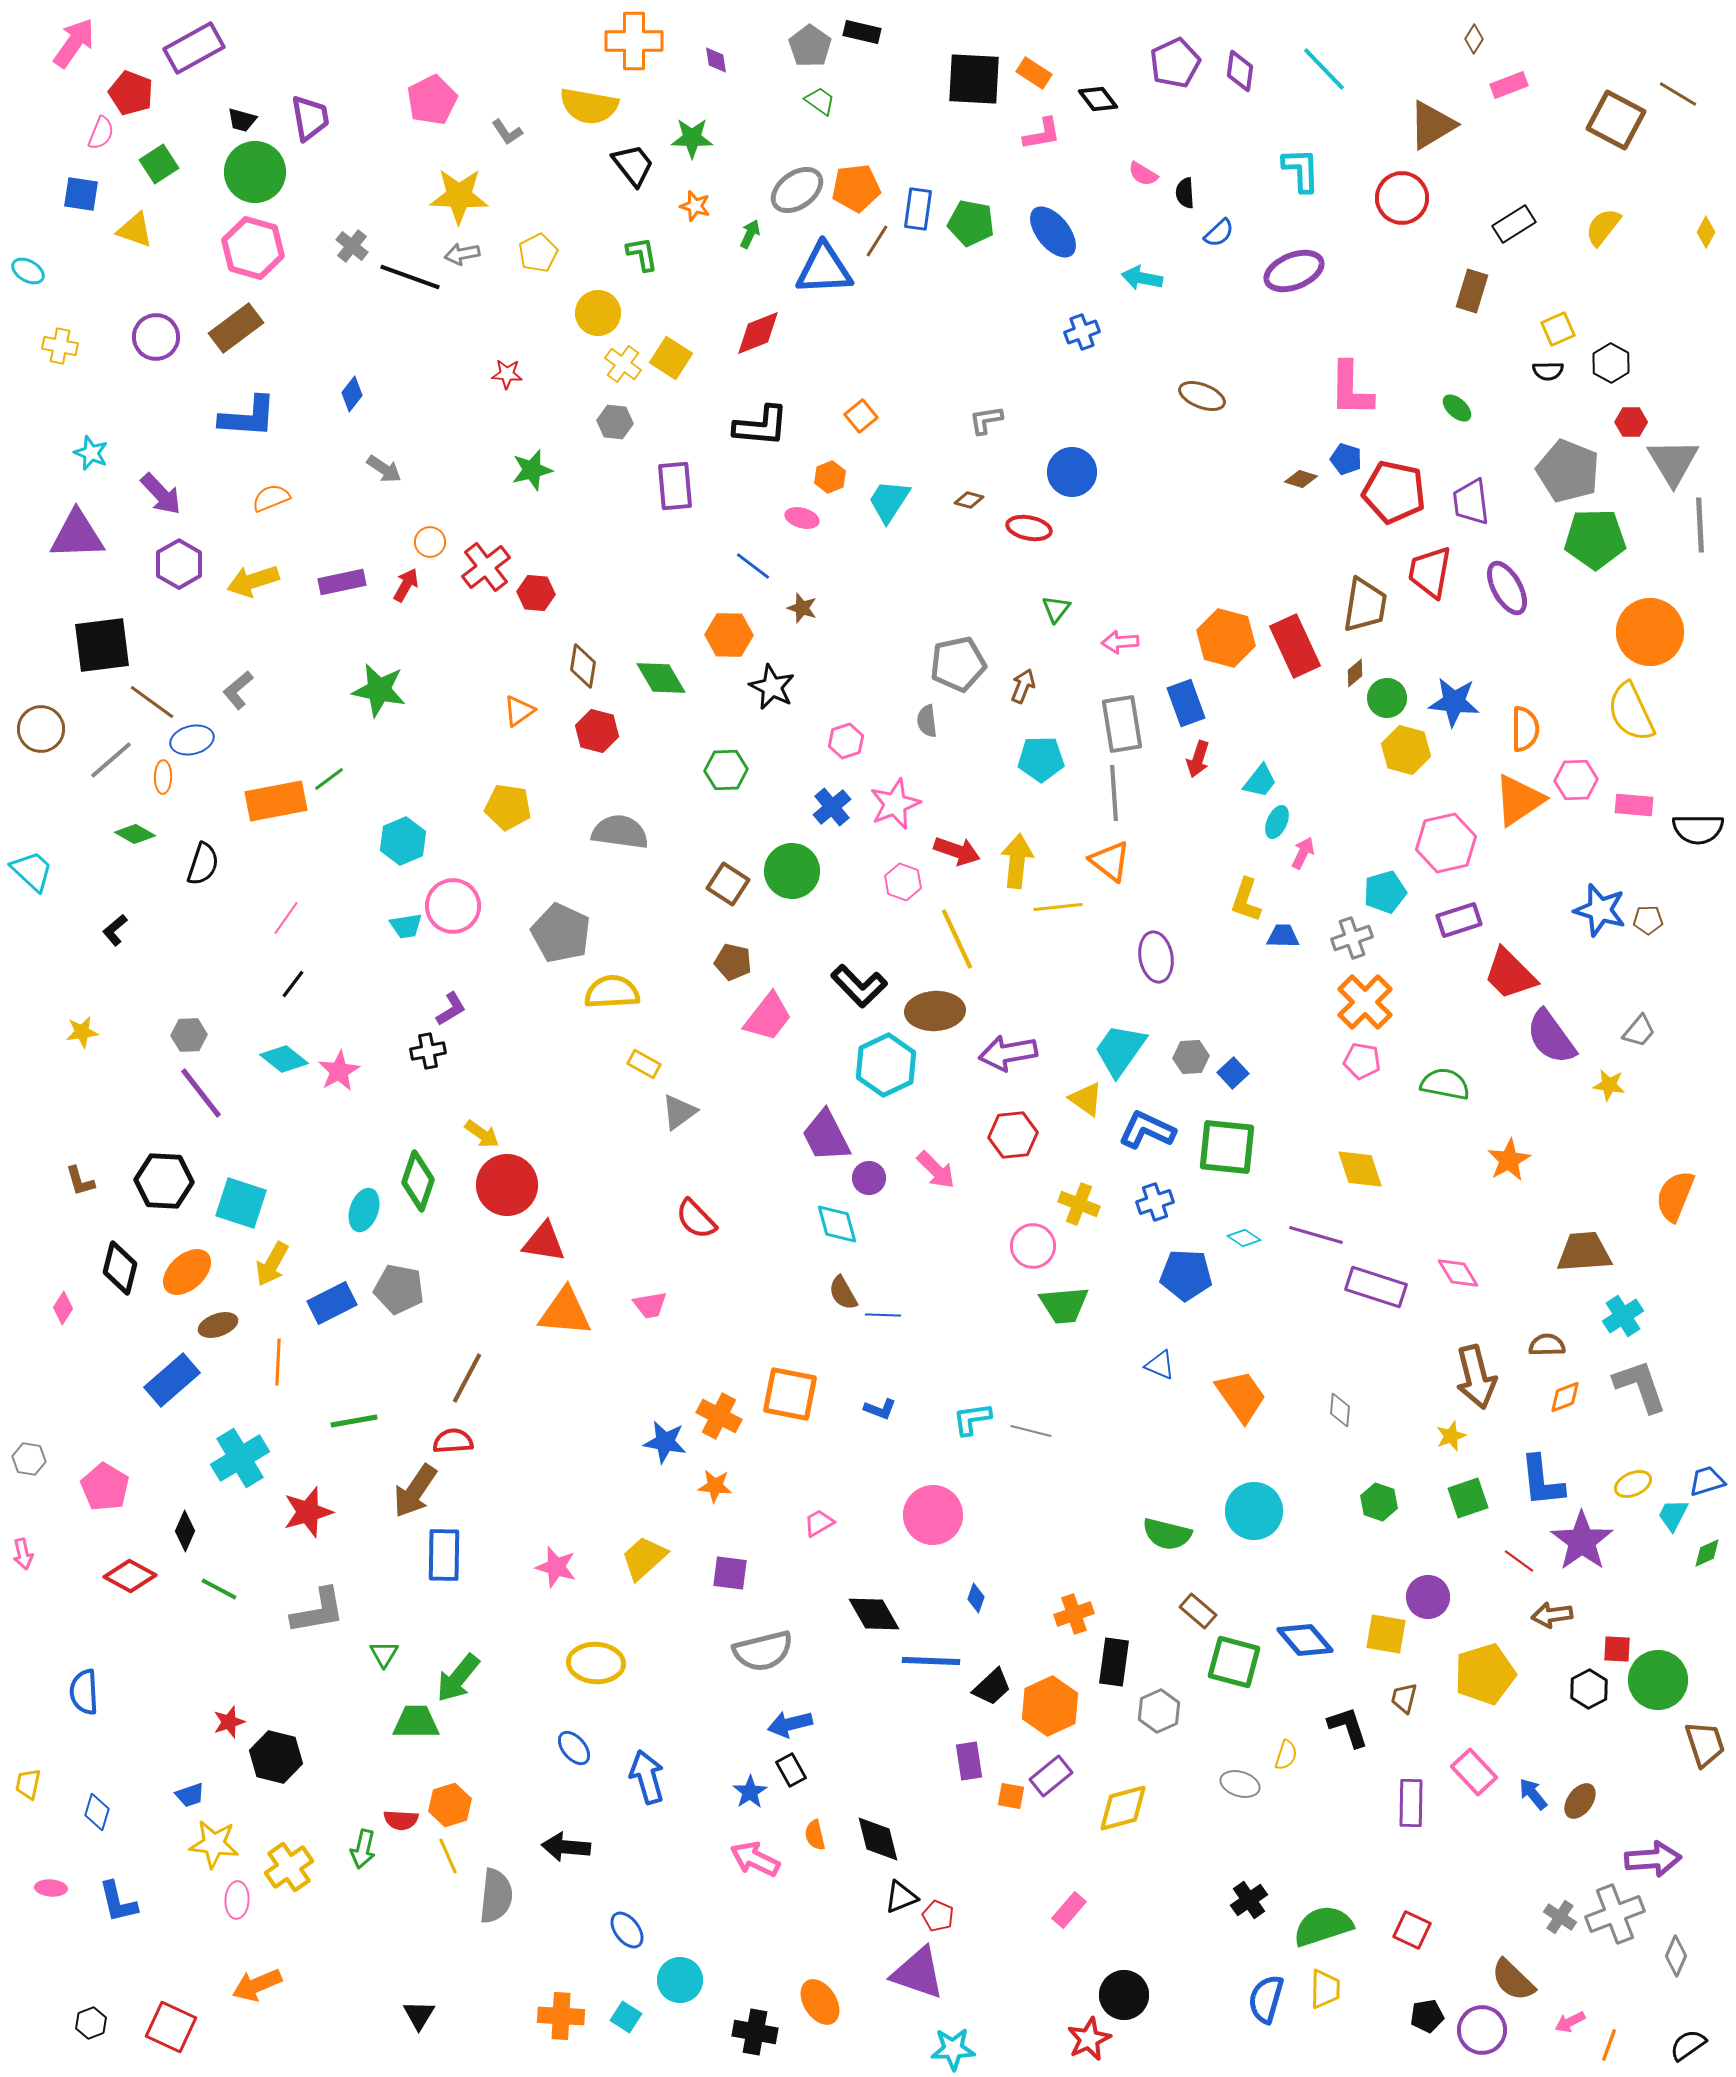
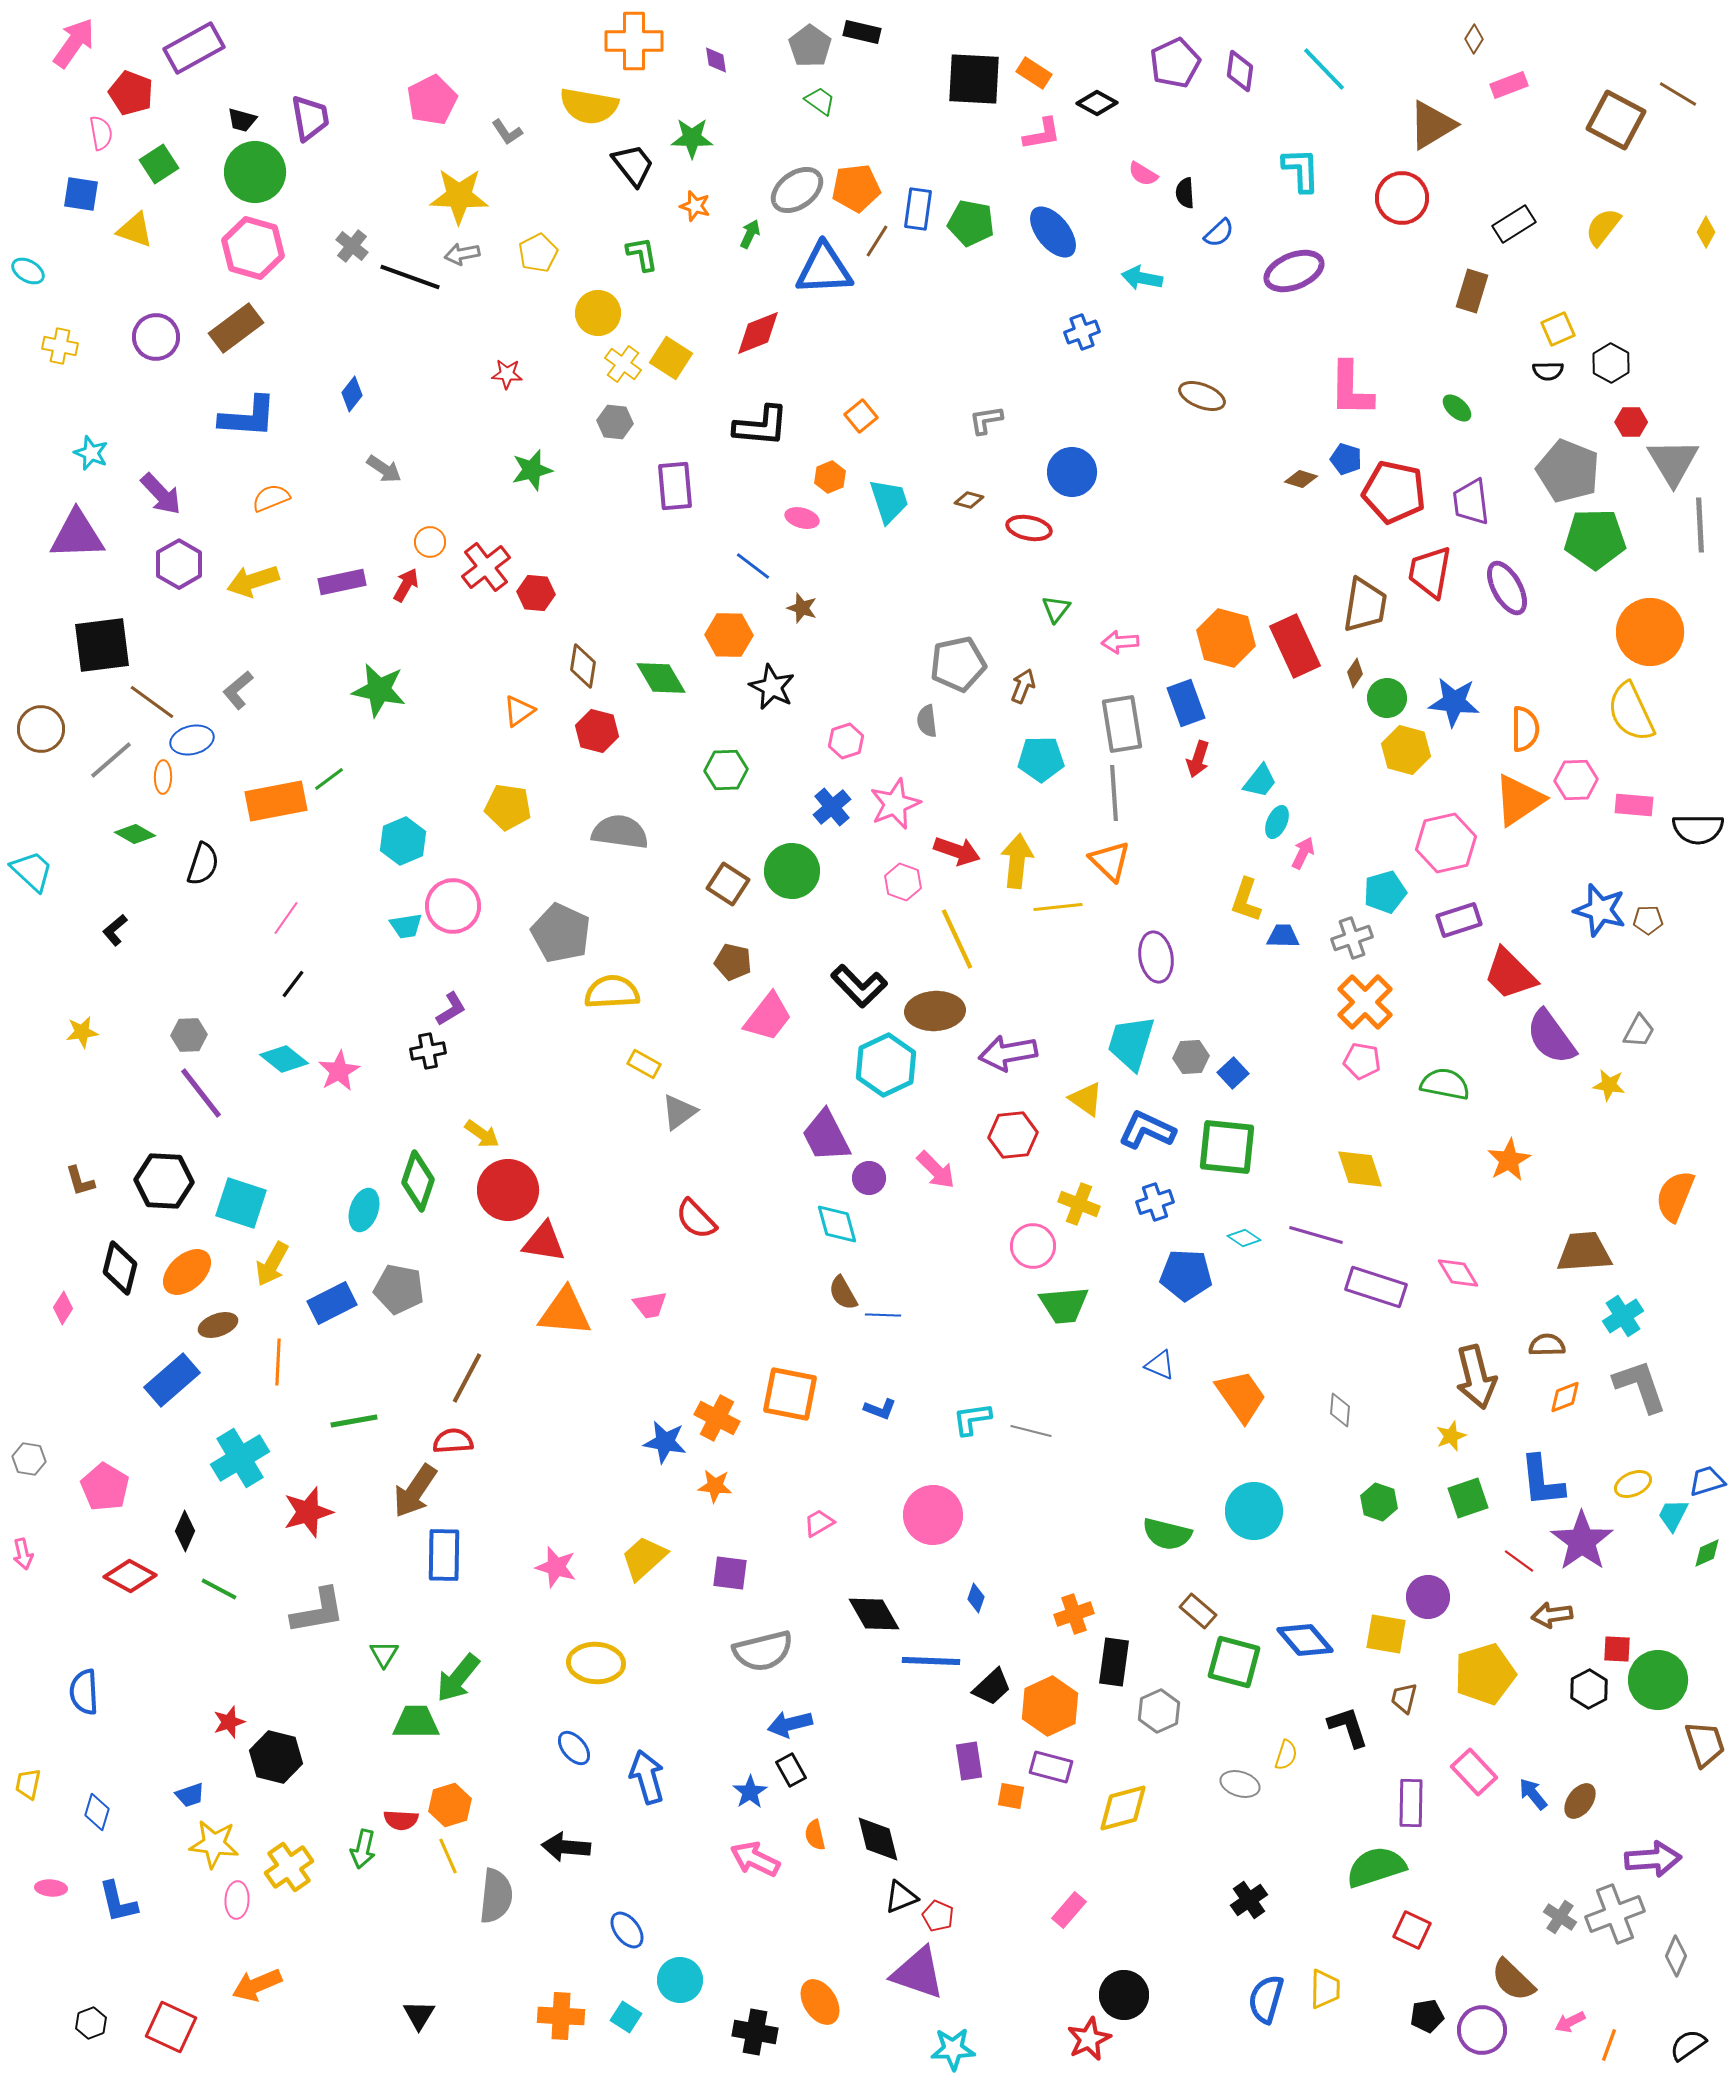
black diamond at (1098, 99): moved 1 px left, 4 px down; rotated 24 degrees counterclockwise
pink semicircle at (101, 133): rotated 32 degrees counterclockwise
cyan trapezoid at (889, 501): rotated 129 degrees clockwise
brown diamond at (1355, 673): rotated 16 degrees counterclockwise
orange triangle at (1110, 861): rotated 6 degrees clockwise
gray trapezoid at (1639, 1031): rotated 12 degrees counterclockwise
cyan trapezoid at (1120, 1050): moved 11 px right, 7 px up; rotated 18 degrees counterclockwise
red circle at (507, 1185): moved 1 px right, 5 px down
orange cross at (719, 1416): moved 2 px left, 2 px down
purple rectangle at (1051, 1776): moved 9 px up; rotated 54 degrees clockwise
green semicircle at (1323, 1926): moved 53 px right, 59 px up
